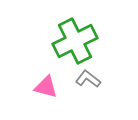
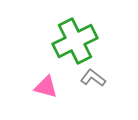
gray L-shape: moved 5 px right, 1 px up
